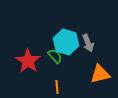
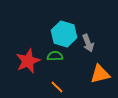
cyan hexagon: moved 2 px left, 8 px up
green semicircle: rotated 49 degrees counterclockwise
red star: rotated 15 degrees clockwise
orange line: rotated 40 degrees counterclockwise
